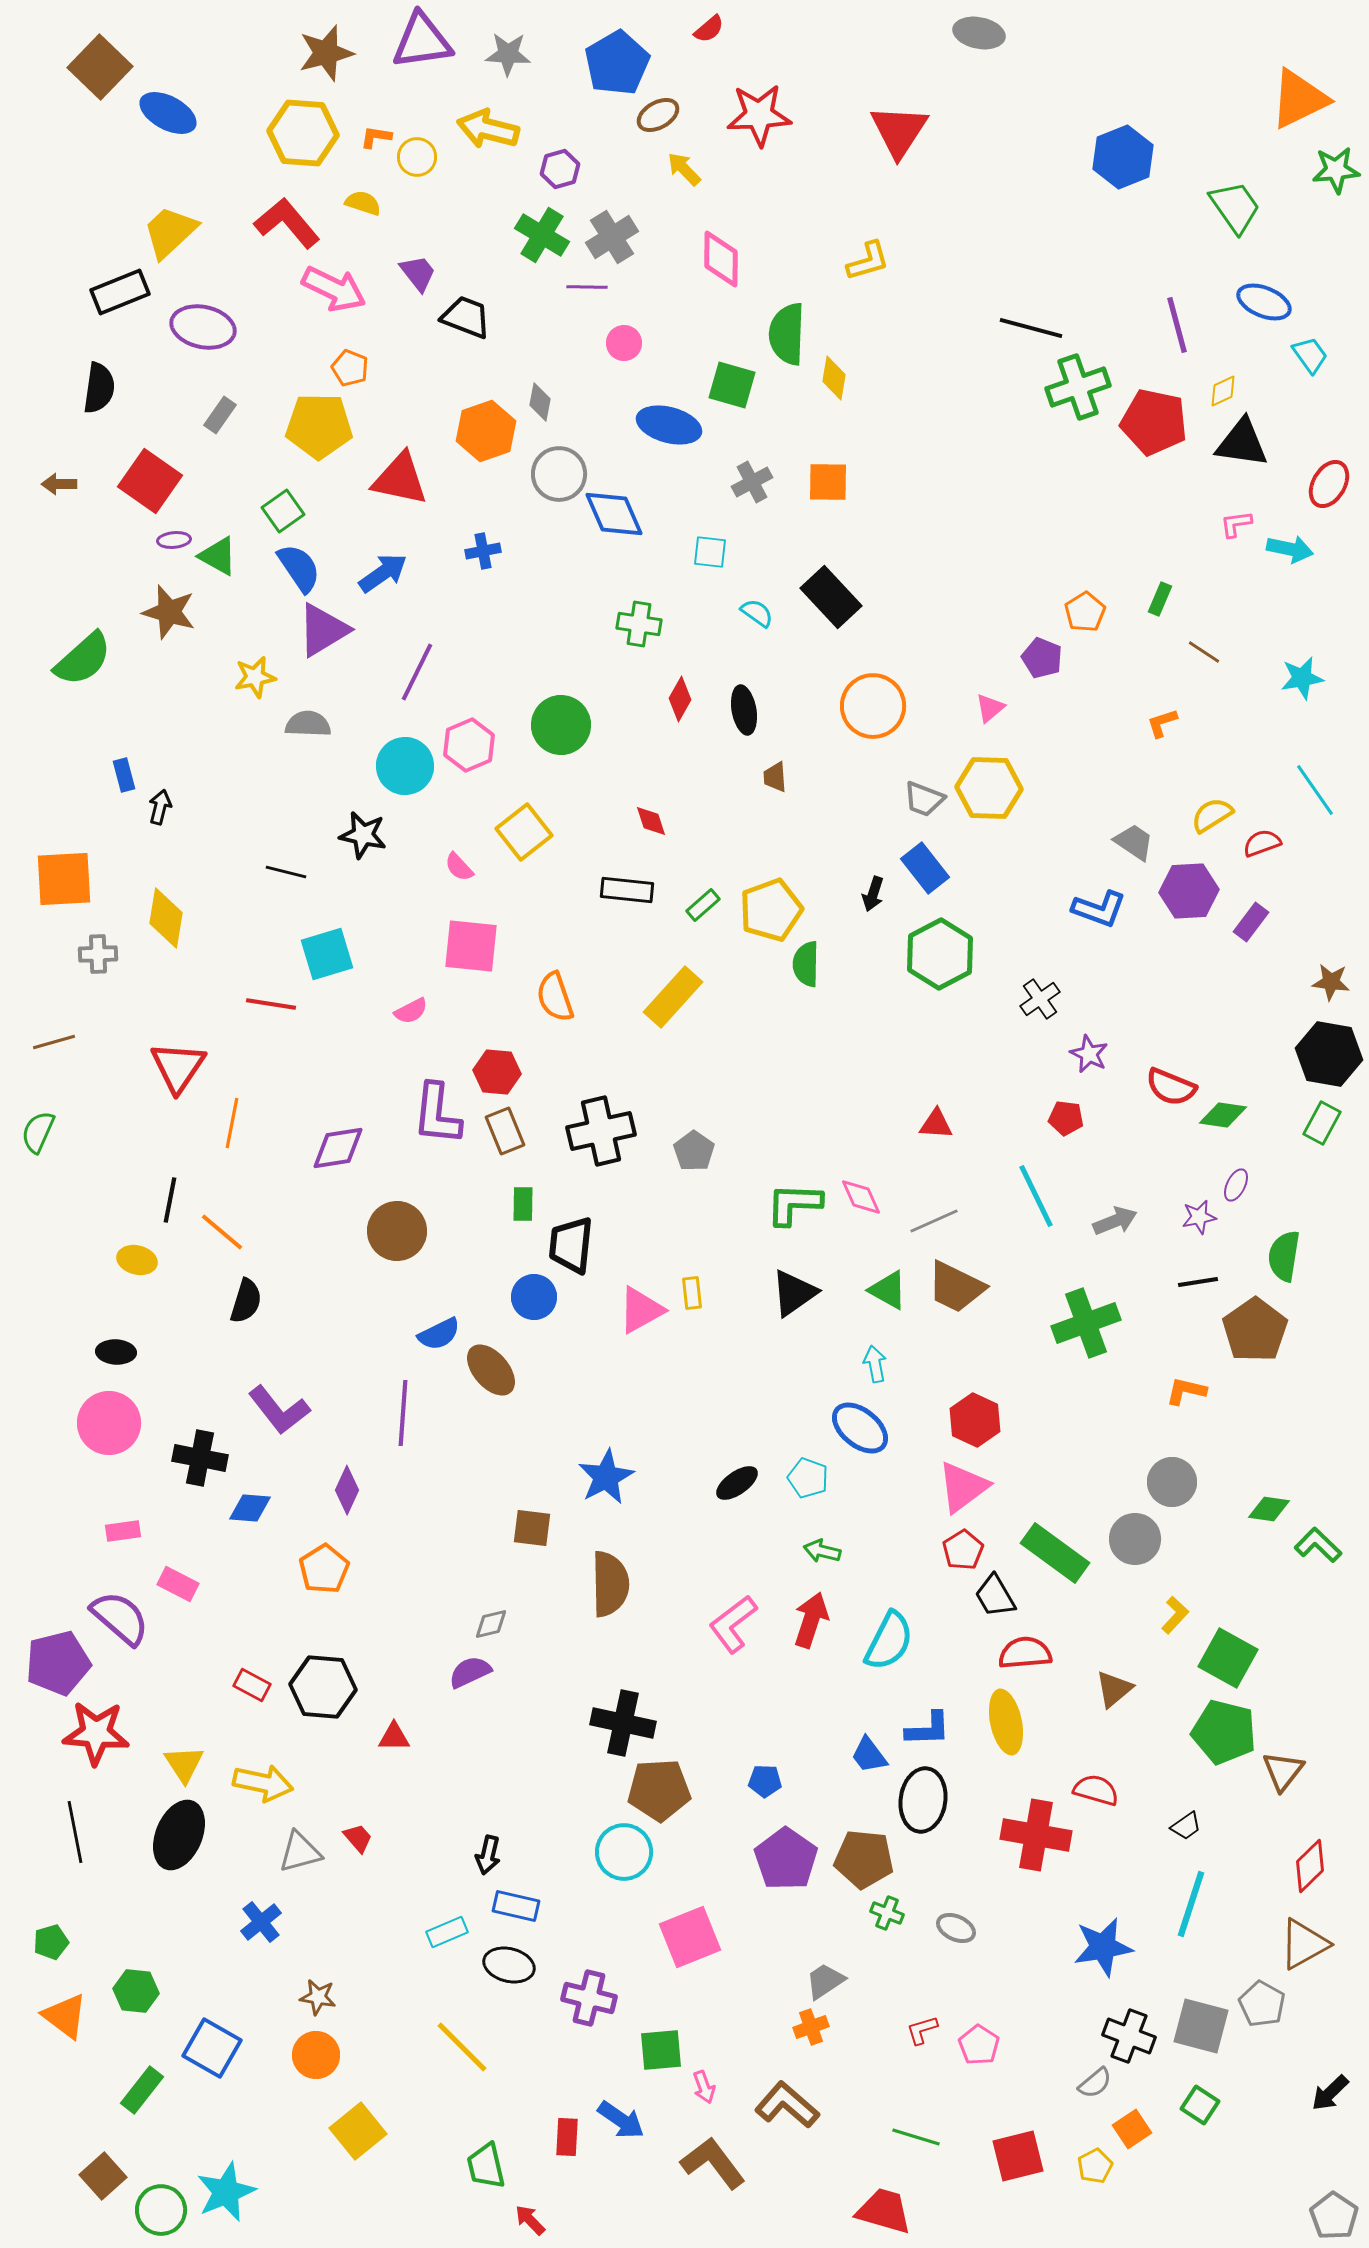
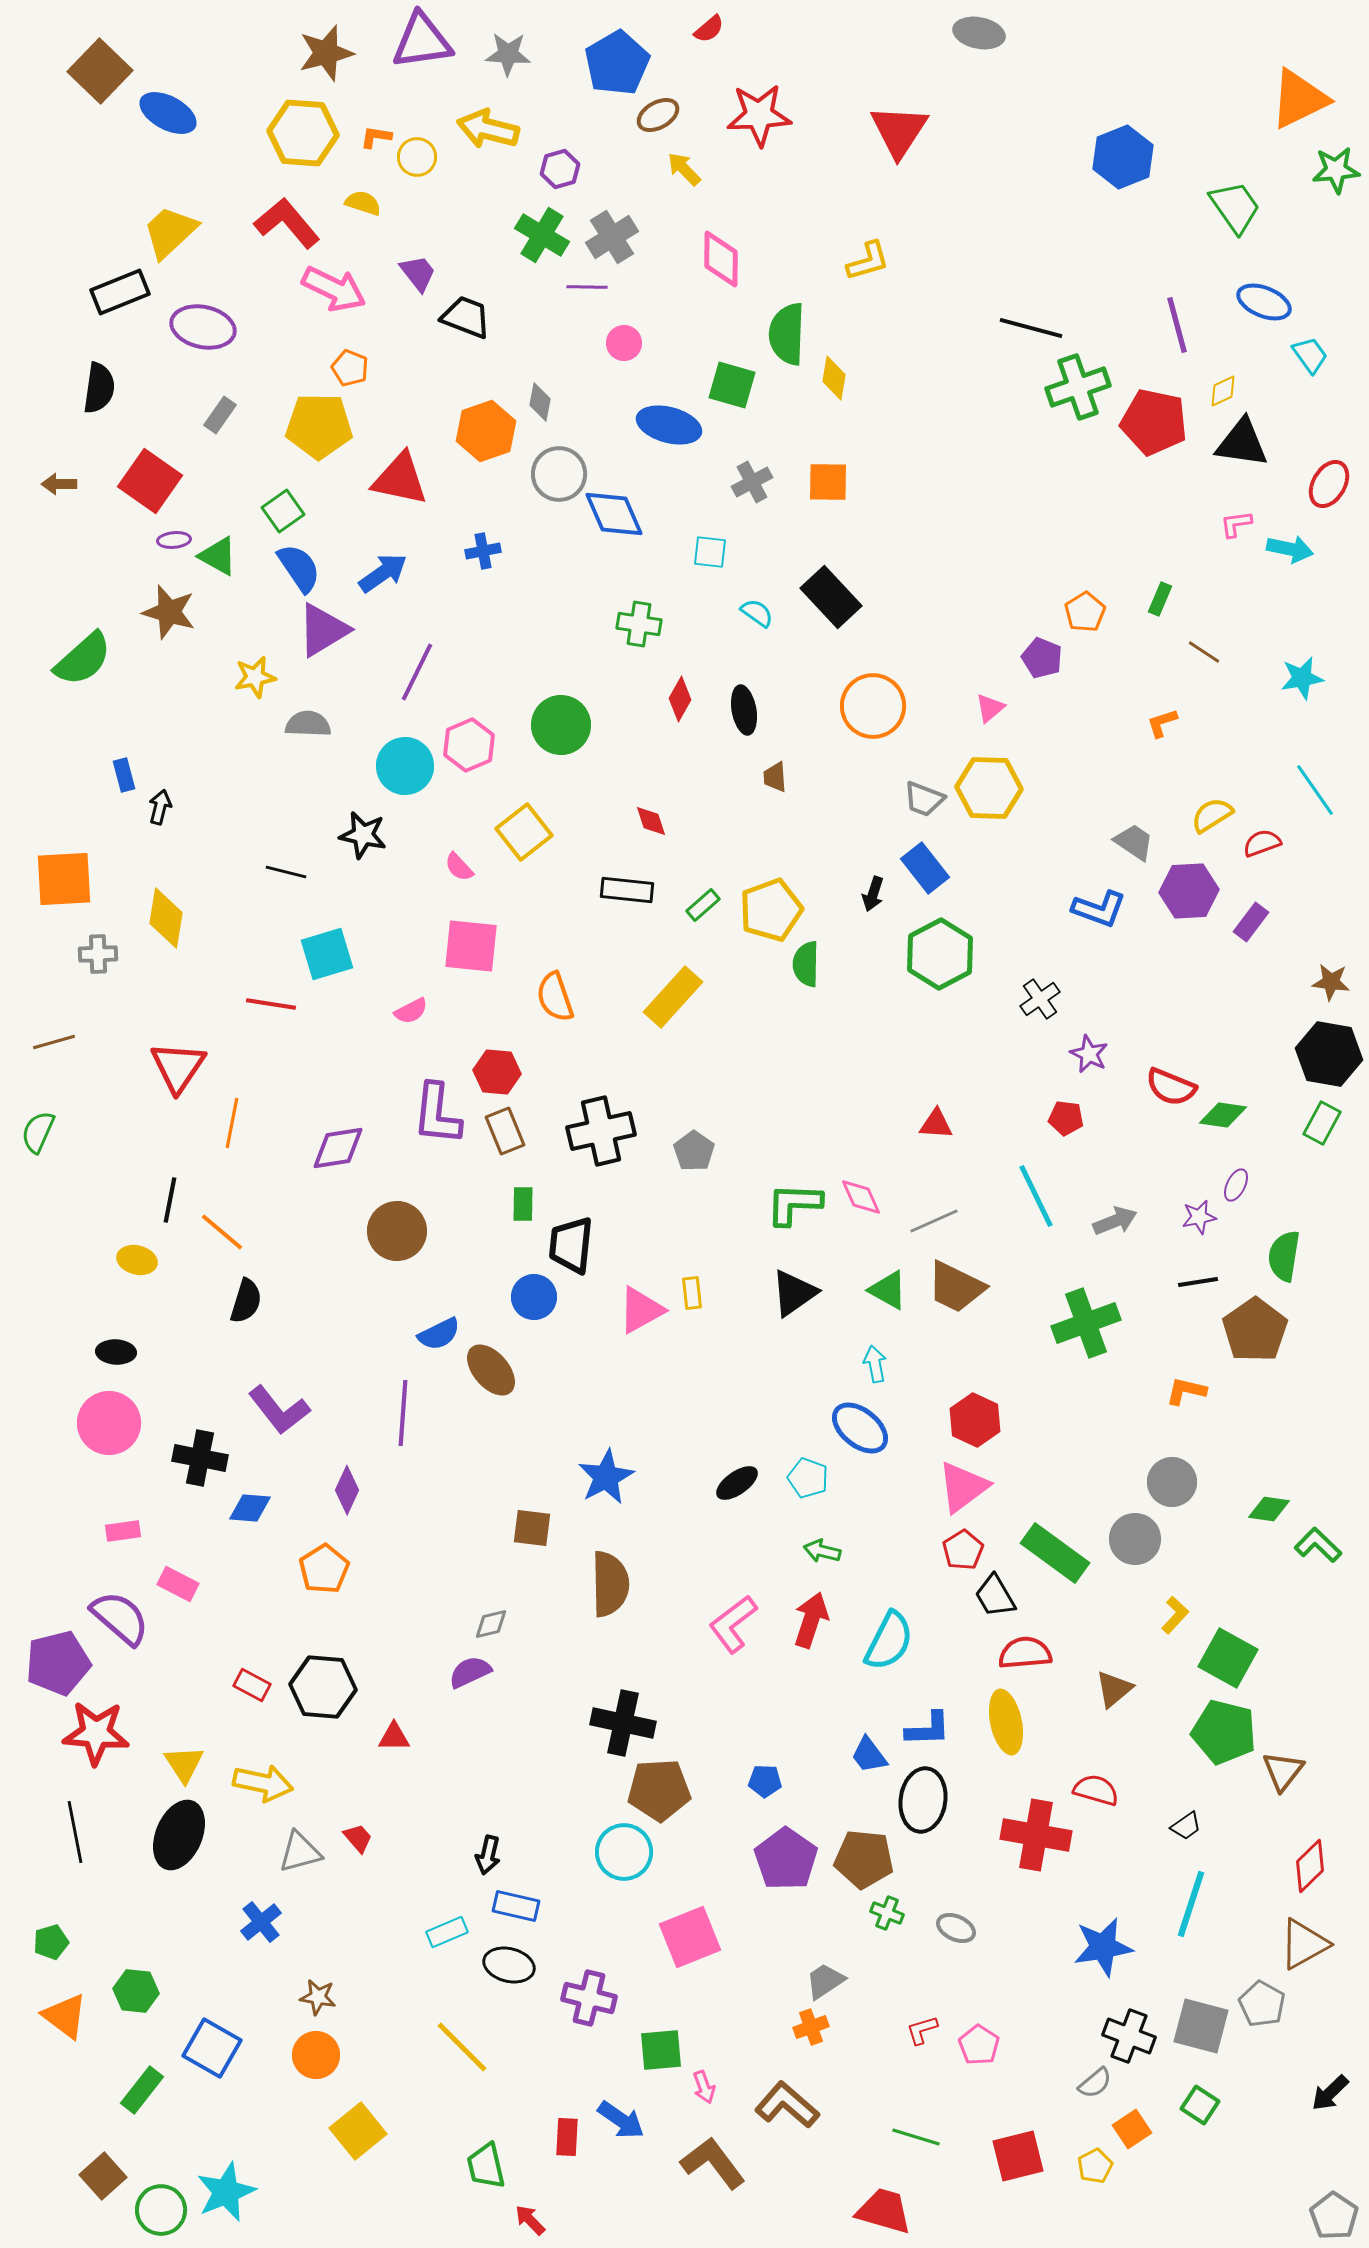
brown square at (100, 67): moved 4 px down
